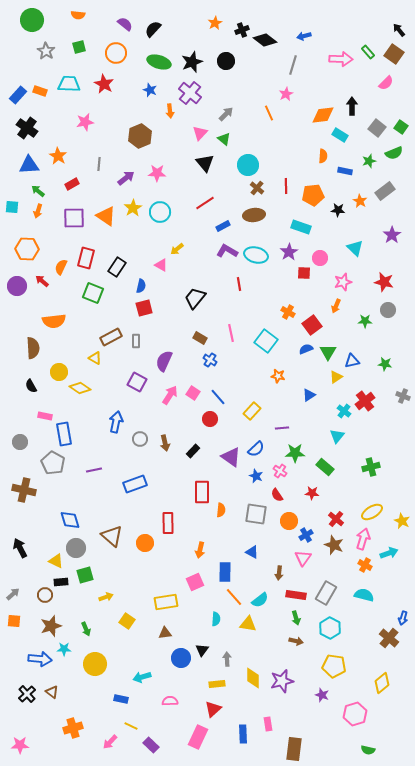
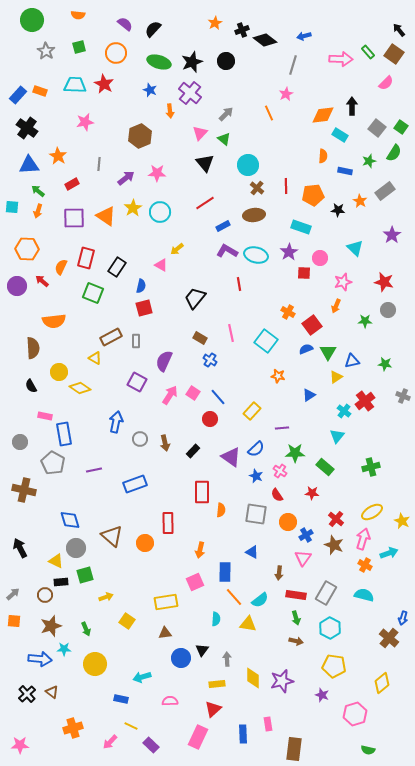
cyan trapezoid at (69, 84): moved 6 px right, 1 px down
green semicircle at (394, 153): rotated 36 degrees counterclockwise
orange circle at (289, 521): moved 1 px left, 1 px down
